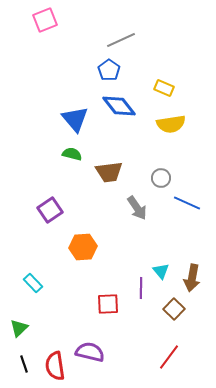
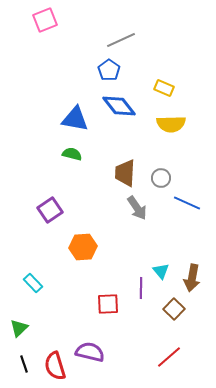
blue triangle: rotated 40 degrees counterclockwise
yellow semicircle: rotated 8 degrees clockwise
brown trapezoid: moved 16 px right, 1 px down; rotated 100 degrees clockwise
red line: rotated 12 degrees clockwise
red semicircle: rotated 8 degrees counterclockwise
